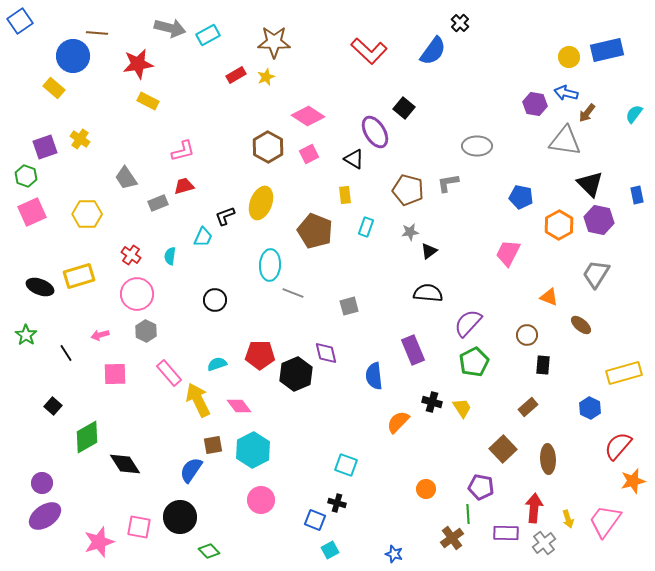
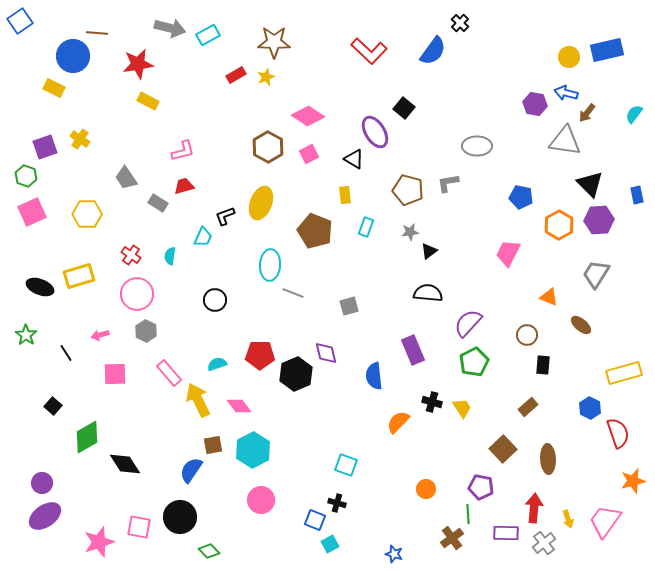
yellow rectangle at (54, 88): rotated 15 degrees counterclockwise
gray rectangle at (158, 203): rotated 54 degrees clockwise
purple hexagon at (599, 220): rotated 16 degrees counterclockwise
red semicircle at (618, 446): moved 13 px up; rotated 120 degrees clockwise
cyan square at (330, 550): moved 6 px up
